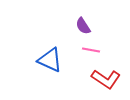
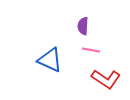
purple semicircle: rotated 36 degrees clockwise
